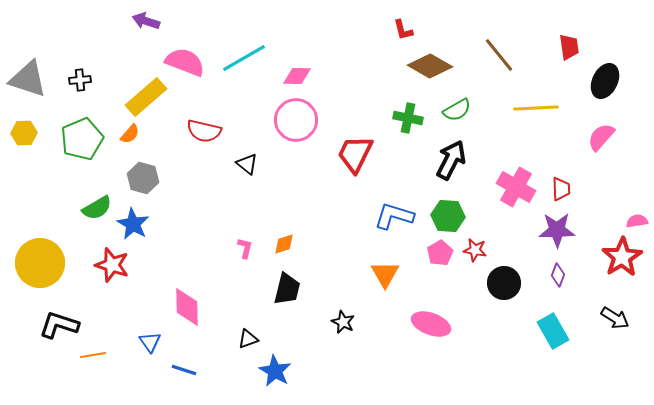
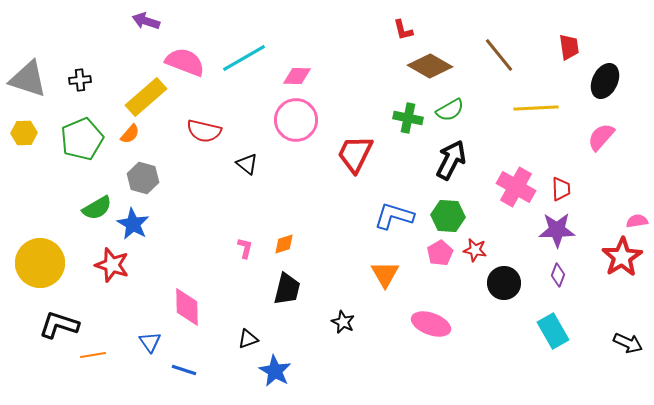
green semicircle at (457, 110): moved 7 px left
black arrow at (615, 318): moved 13 px right, 25 px down; rotated 8 degrees counterclockwise
